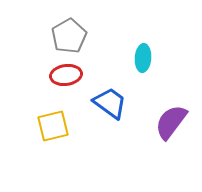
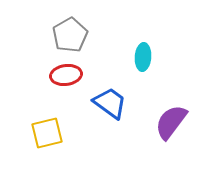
gray pentagon: moved 1 px right, 1 px up
cyan ellipse: moved 1 px up
yellow square: moved 6 px left, 7 px down
